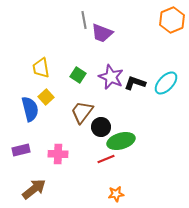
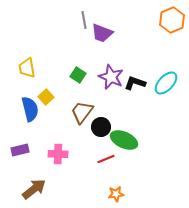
yellow trapezoid: moved 14 px left
green ellipse: moved 3 px right, 1 px up; rotated 40 degrees clockwise
purple rectangle: moved 1 px left
